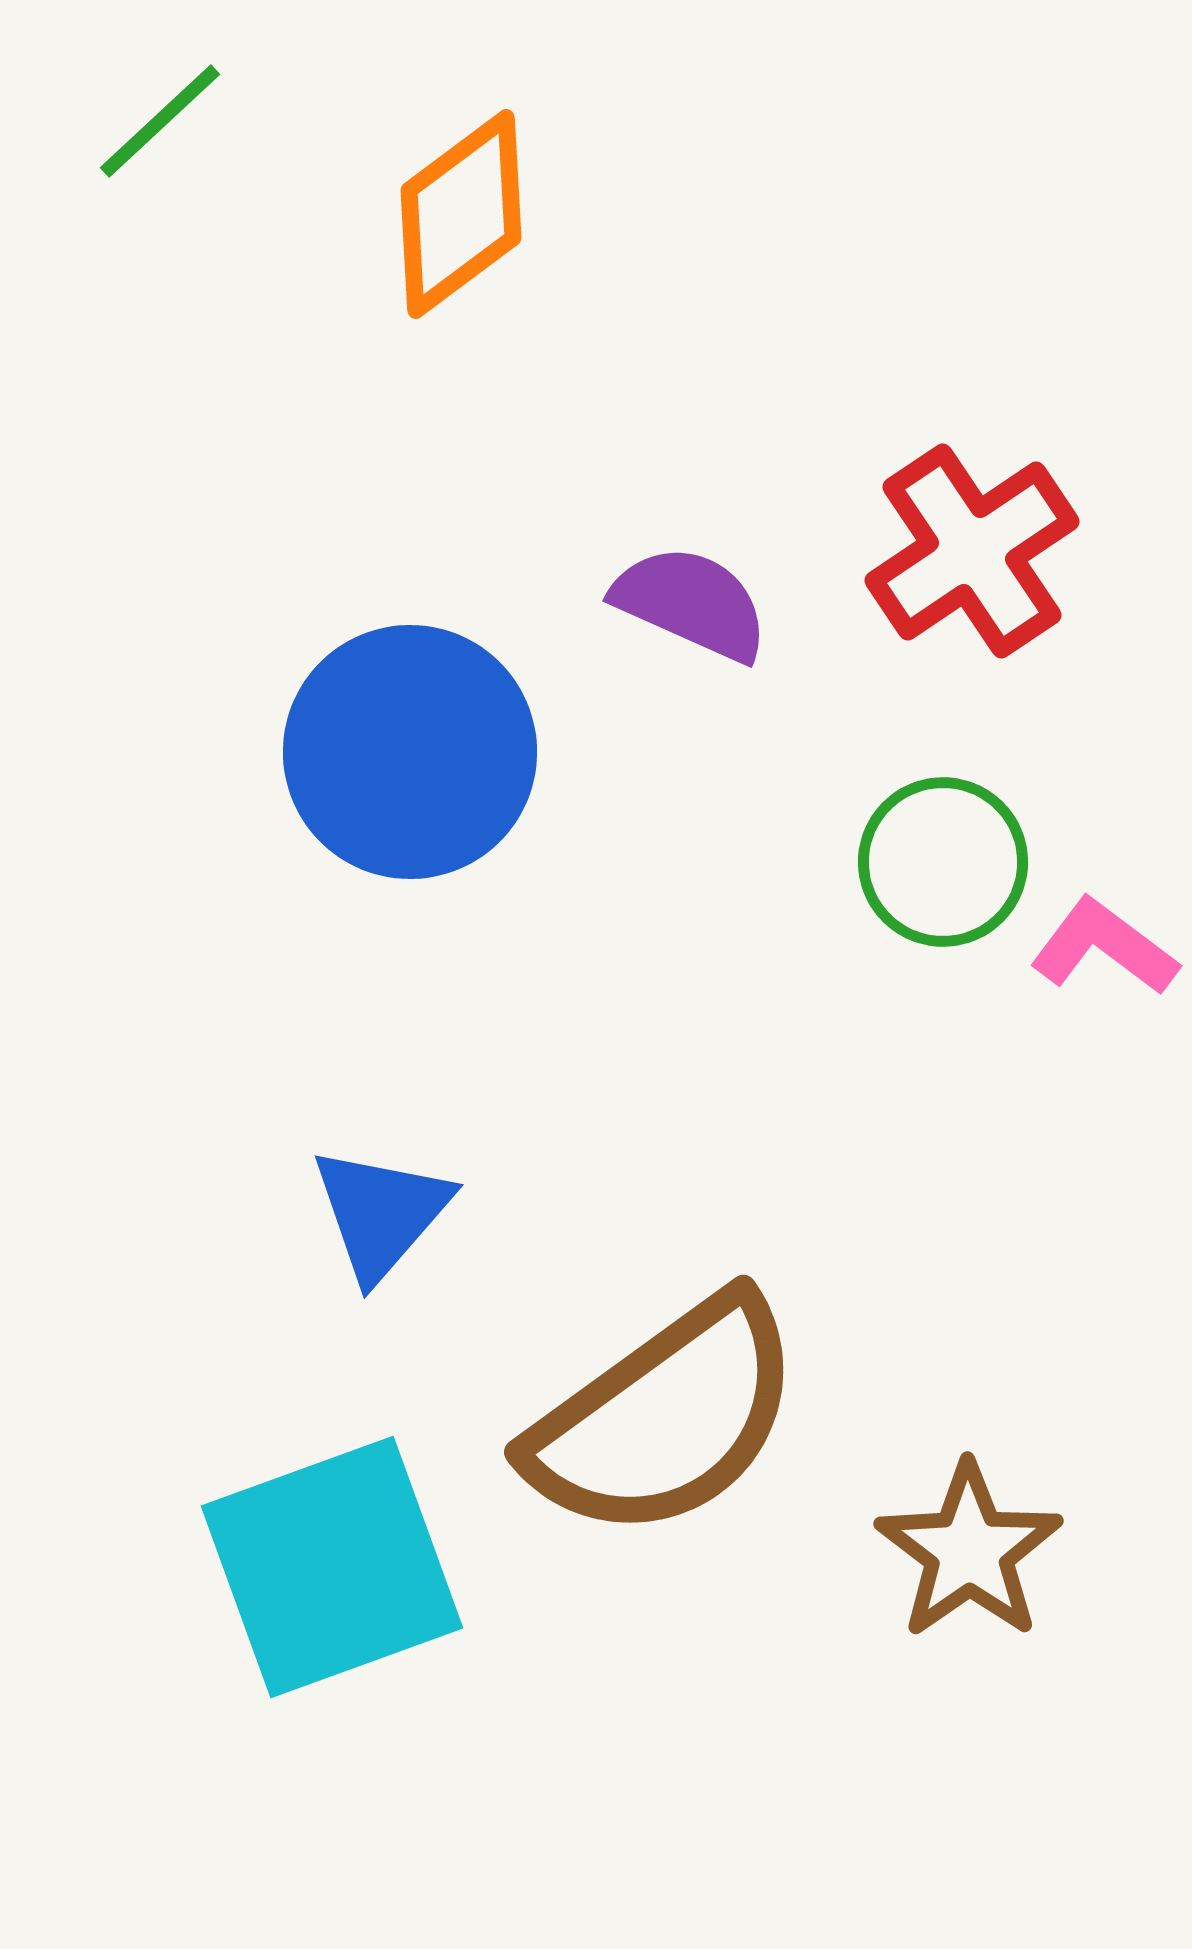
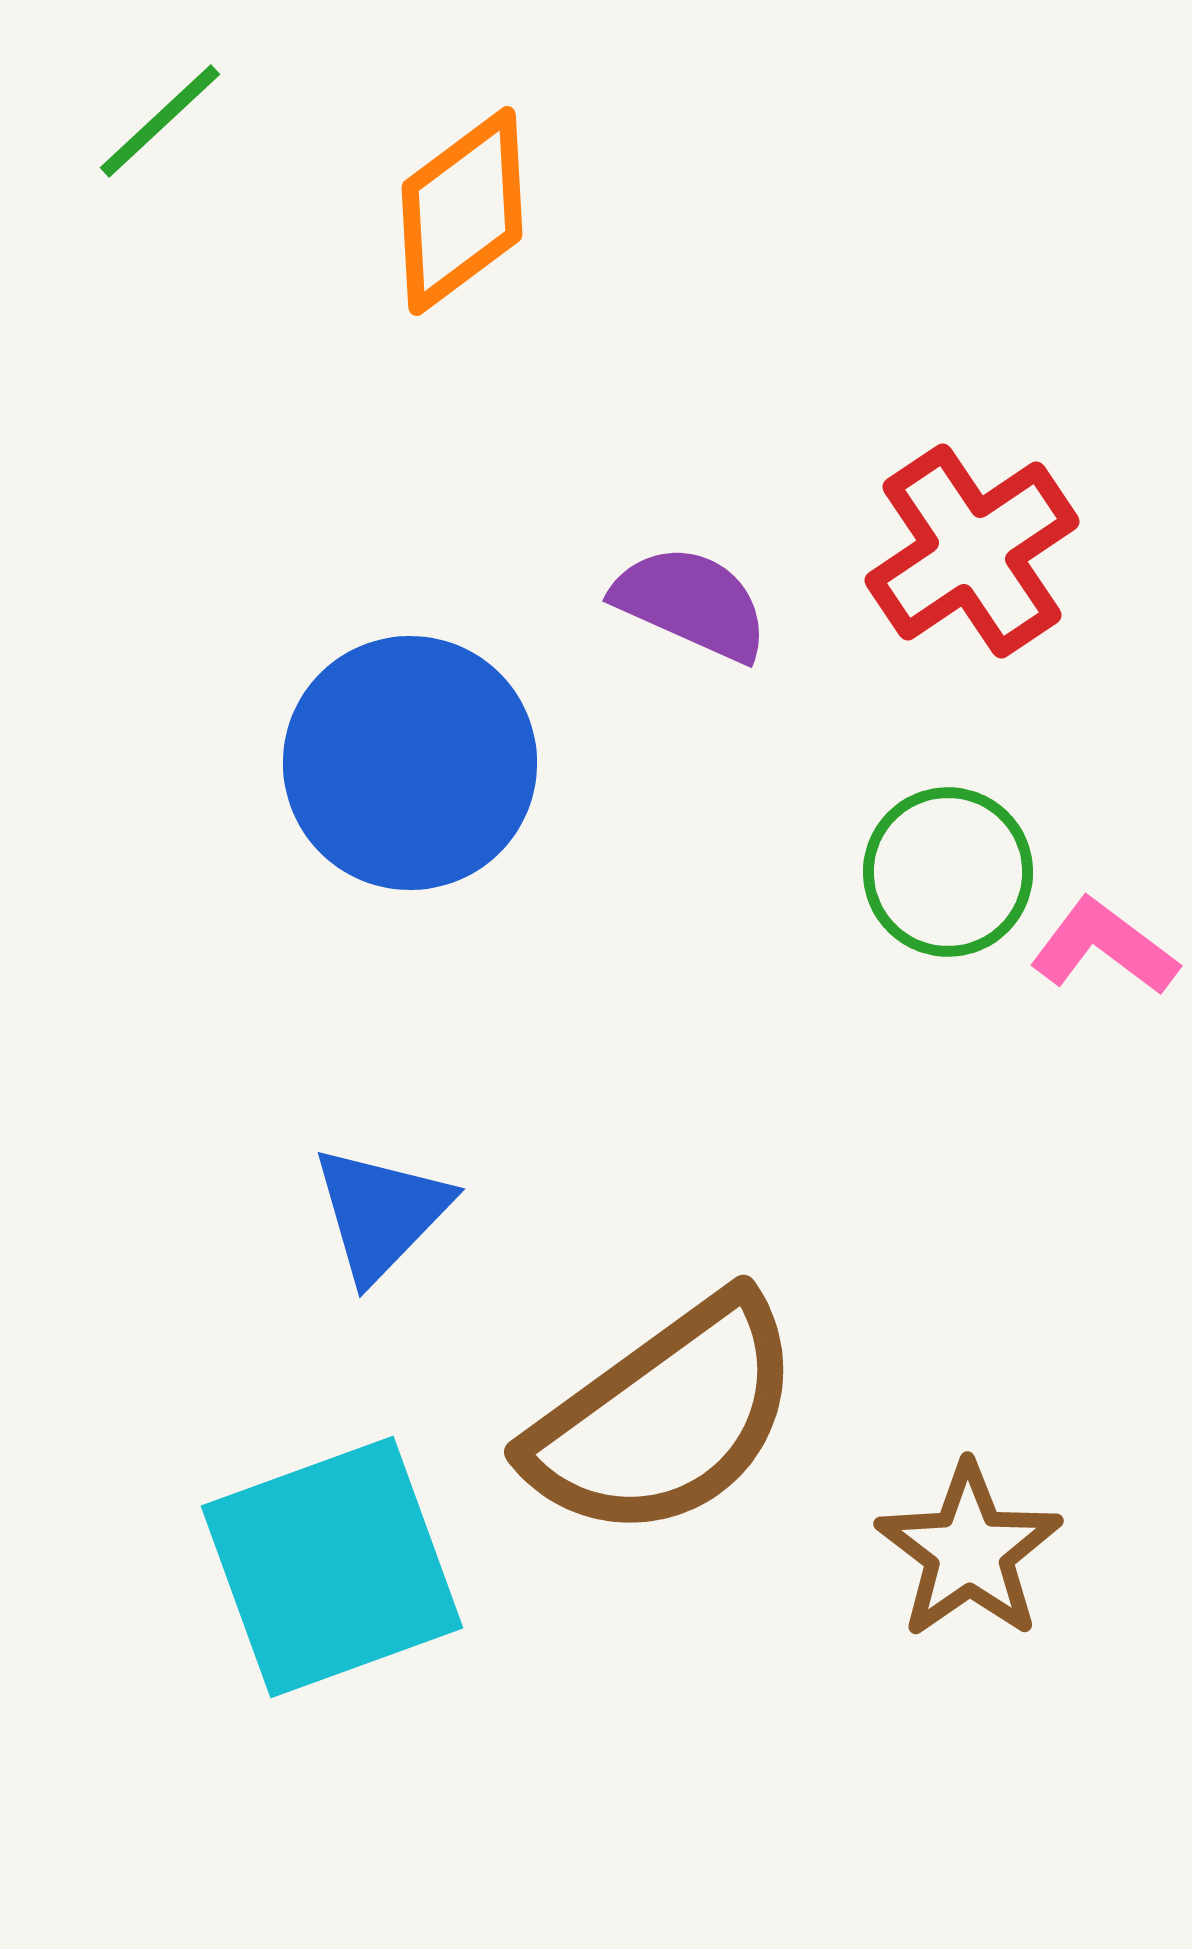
orange diamond: moved 1 px right, 3 px up
blue circle: moved 11 px down
green circle: moved 5 px right, 10 px down
blue triangle: rotated 3 degrees clockwise
